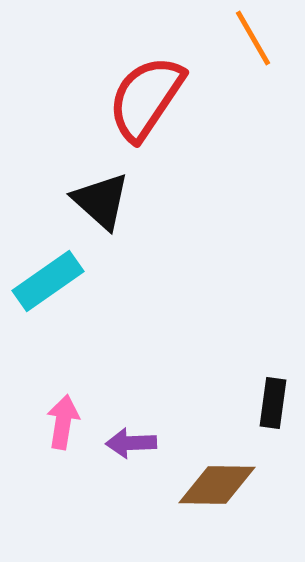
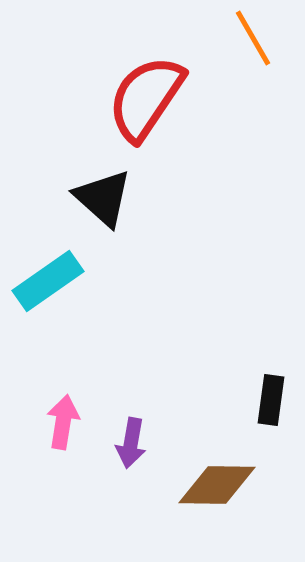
black triangle: moved 2 px right, 3 px up
black rectangle: moved 2 px left, 3 px up
purple arrow: rotated 78 degrees counterclockwise
